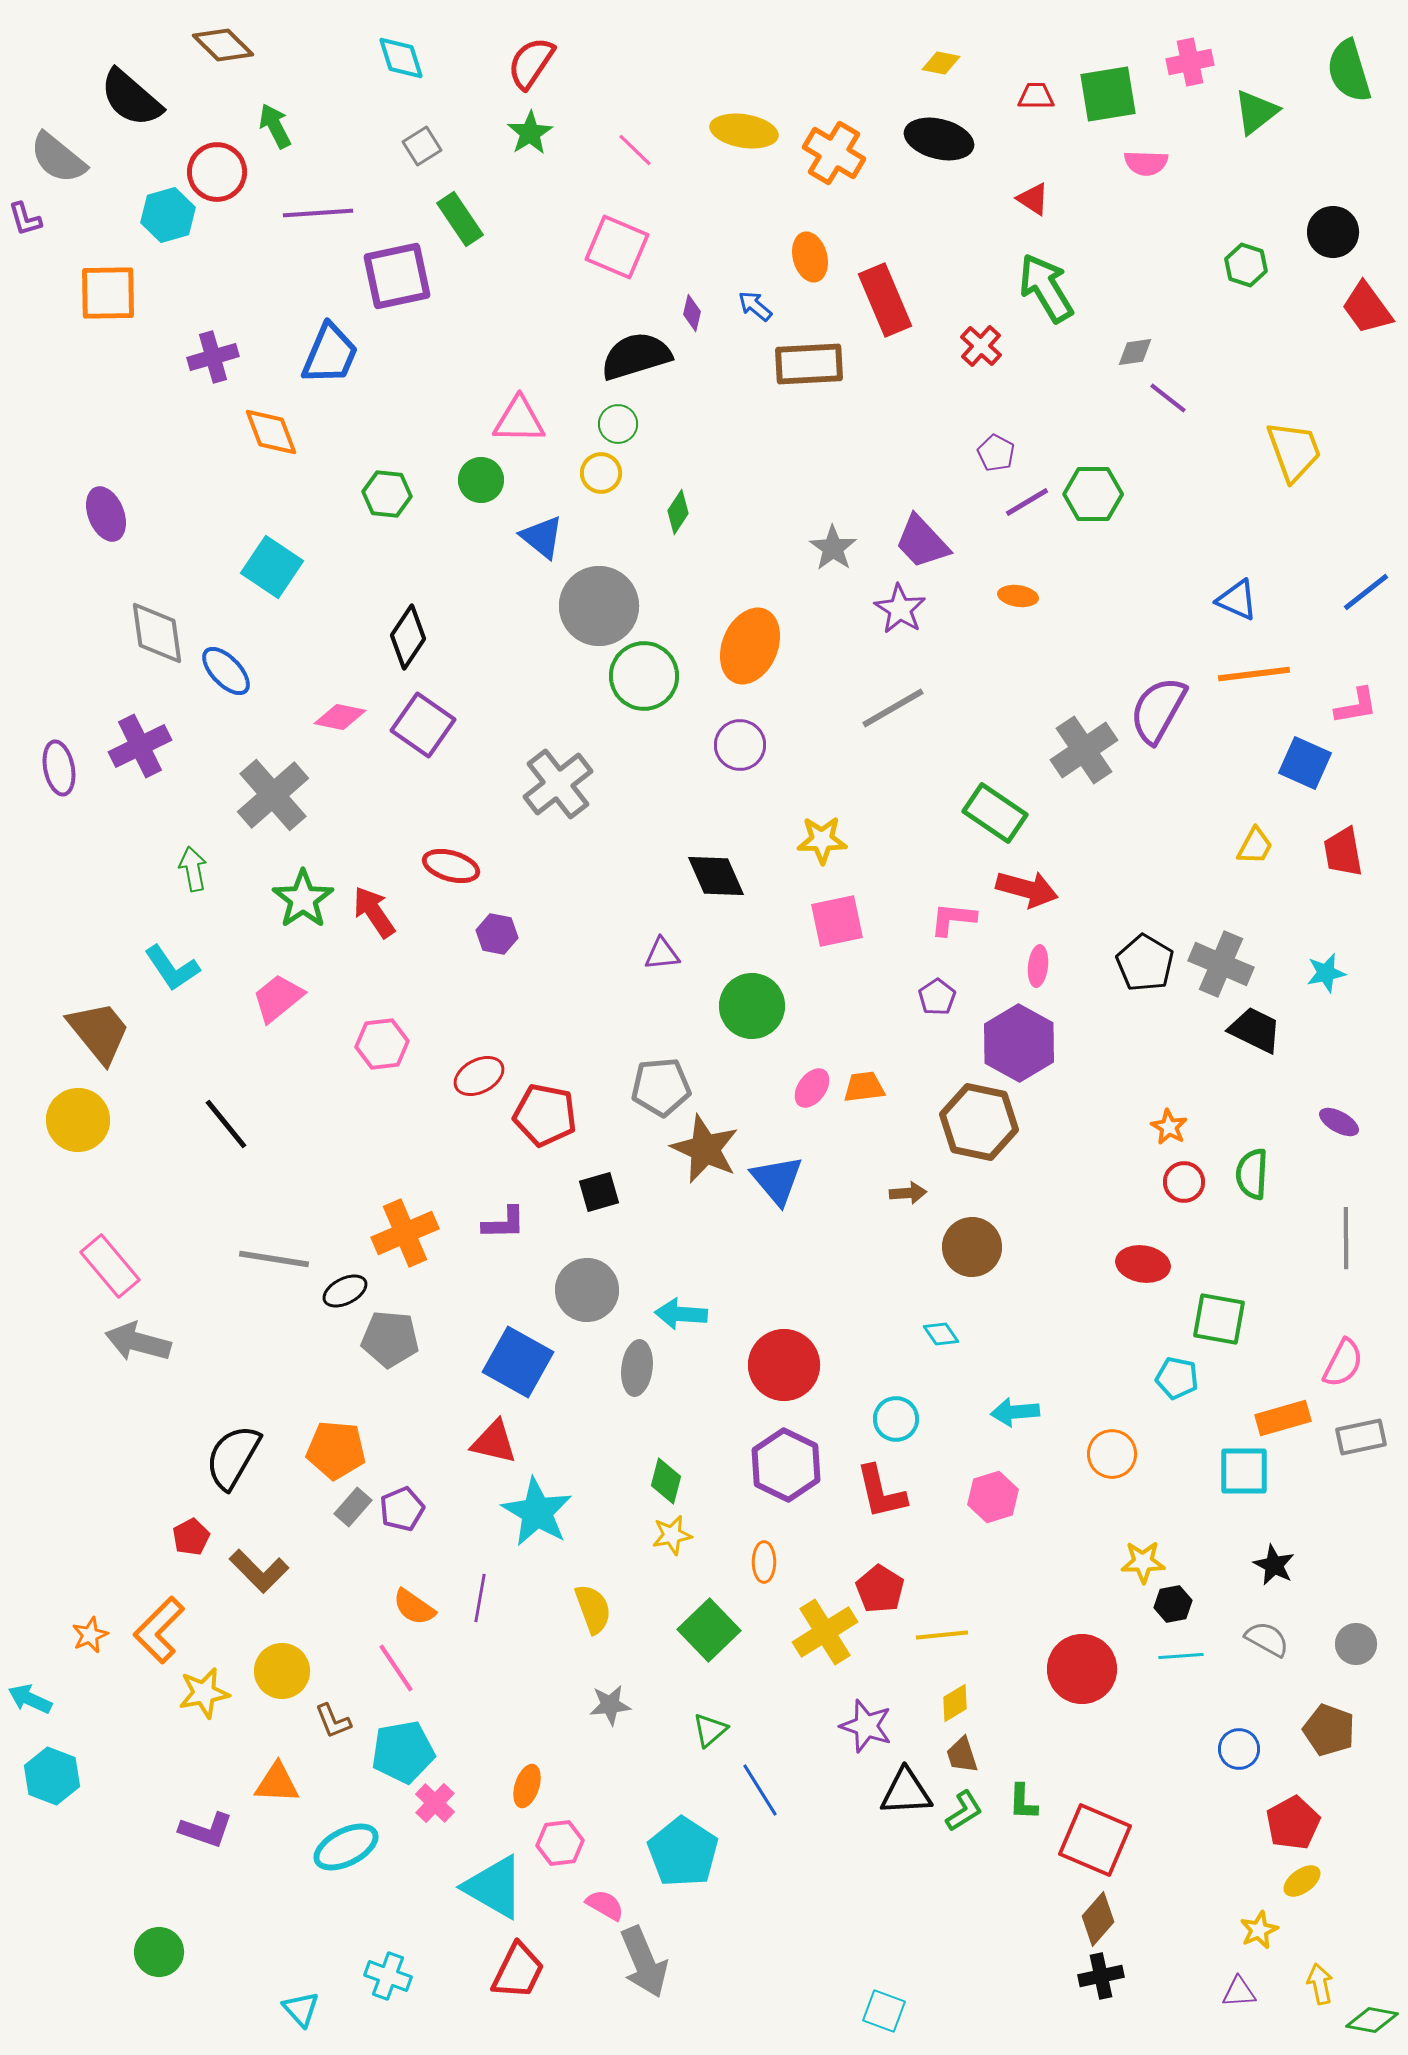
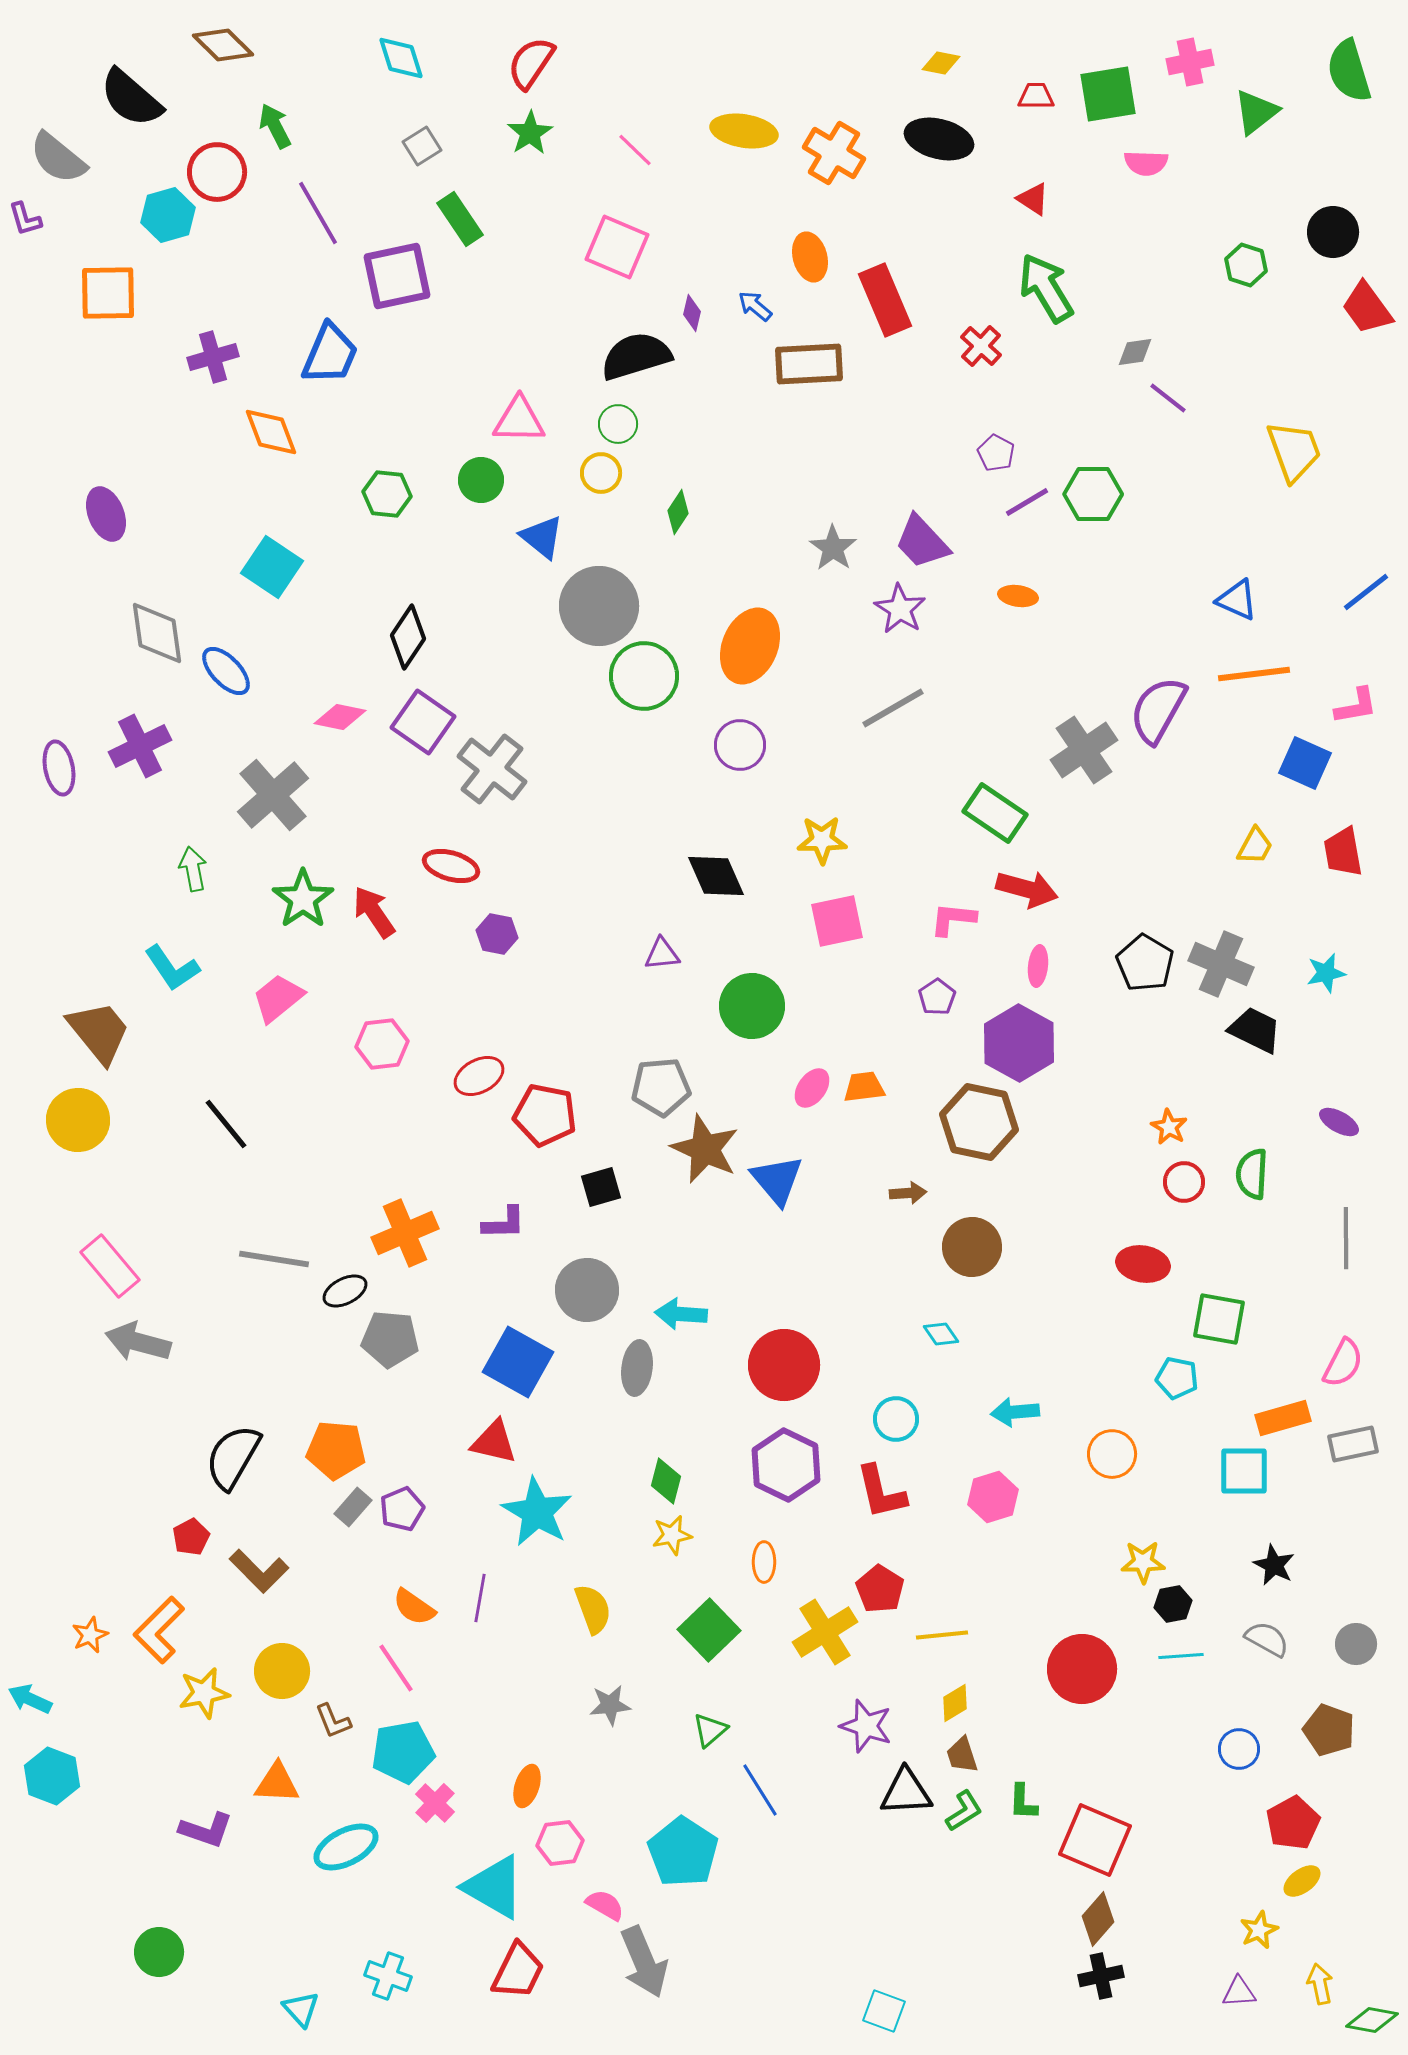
purple line at (318, 213): rotated 64 degrees clockwise
purple square at (423, 725): moved 3 px up
gray cross at (558, 784): moved 66 px left, 15 px up; rotated 14 degrees counterclockwise
black square at (599, 1192): moved 2 px right, 5 px up
gray rectangle at (1361, 1437): moved 8 px left, 7 px down
